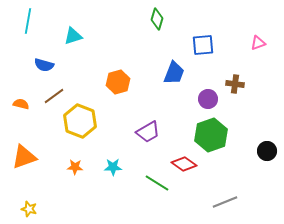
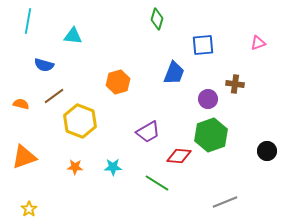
cyan triangle: rotated 24 degrees clockwise
red diamond: moved 5 px left, 8 px up; rotated 30 degrees counterclockwise
yellow star: rotated 21 degrees clockwise
